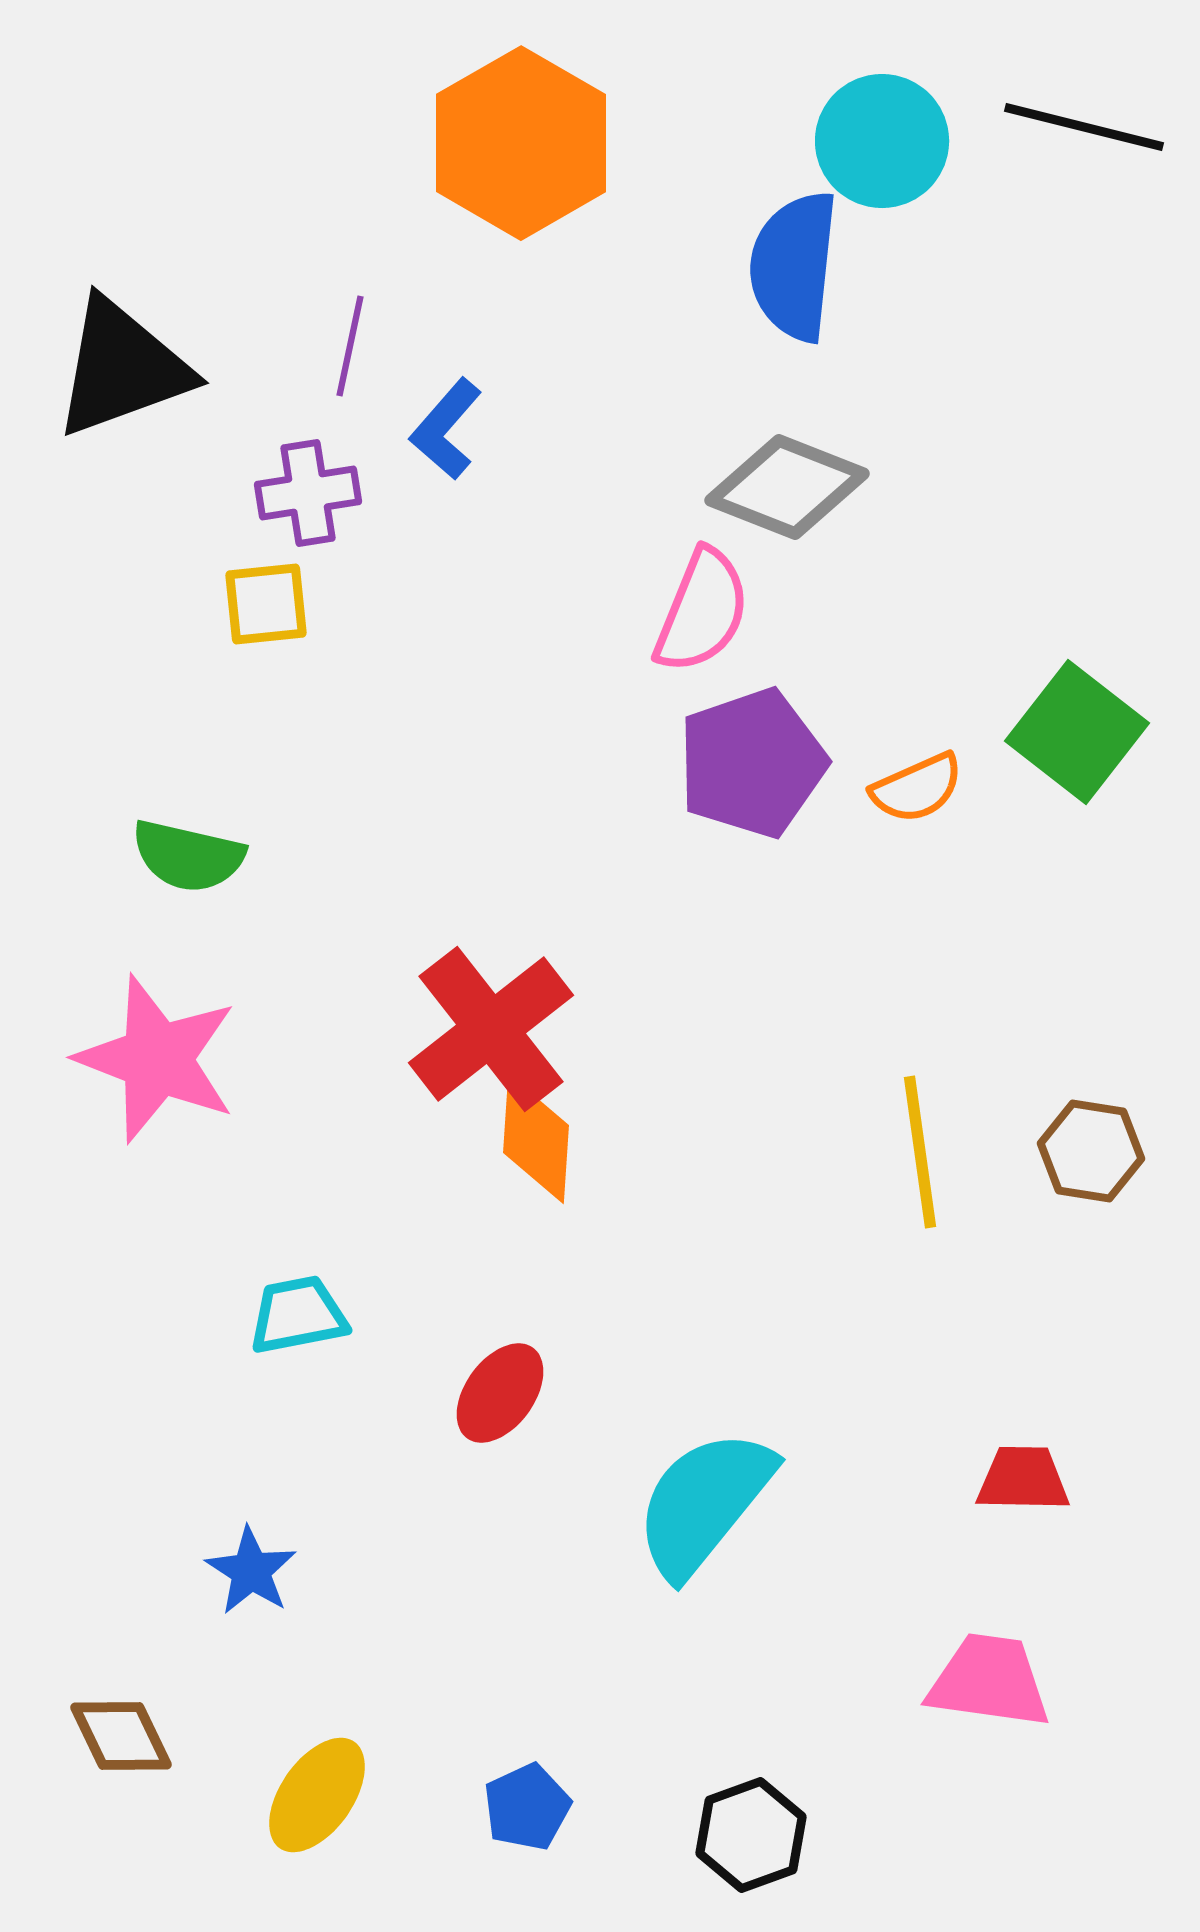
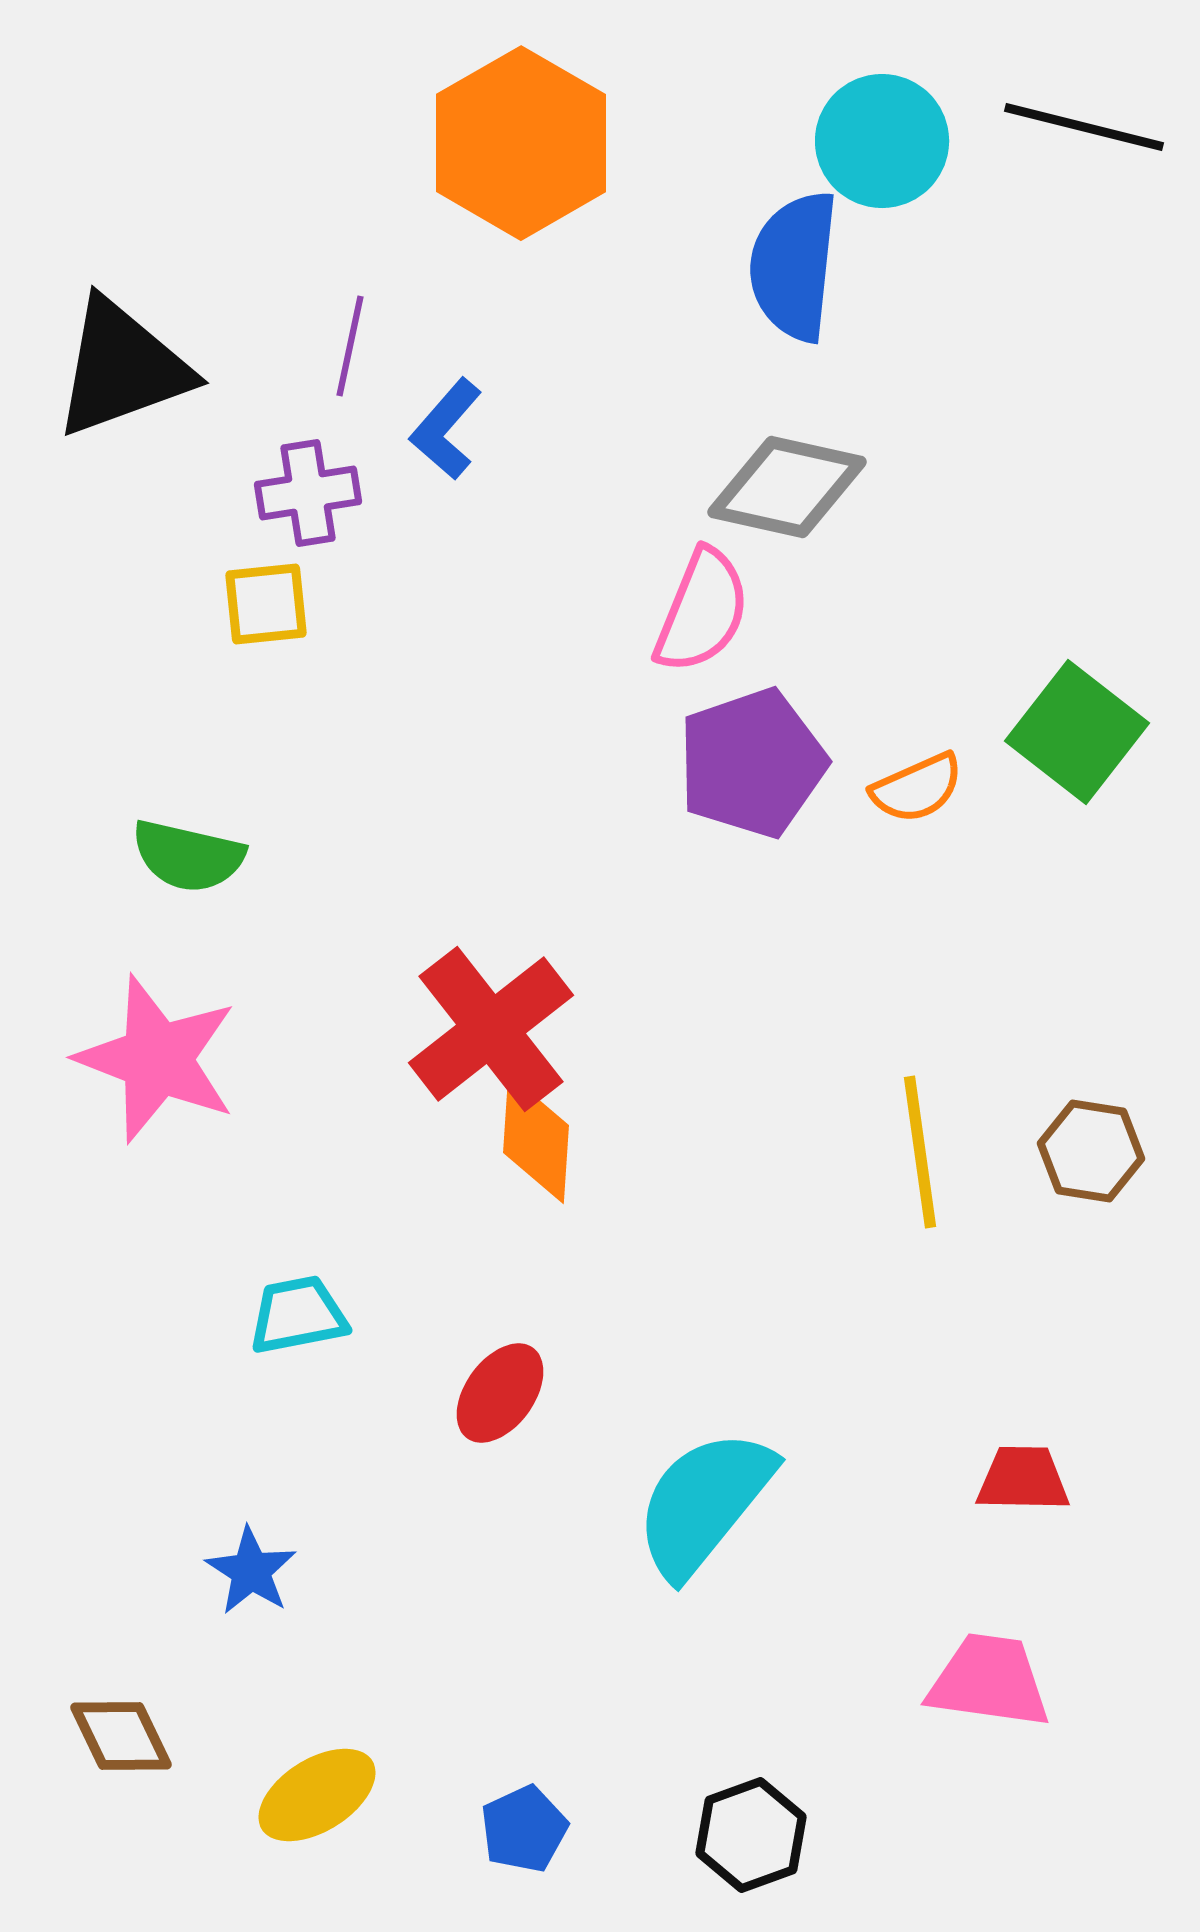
gray diamond: rotated 9 degrees counterclockwise
yellow ellipse: rotated 23 degrees clockwise
blue pentagon: moved 3 px left, 22 px down
